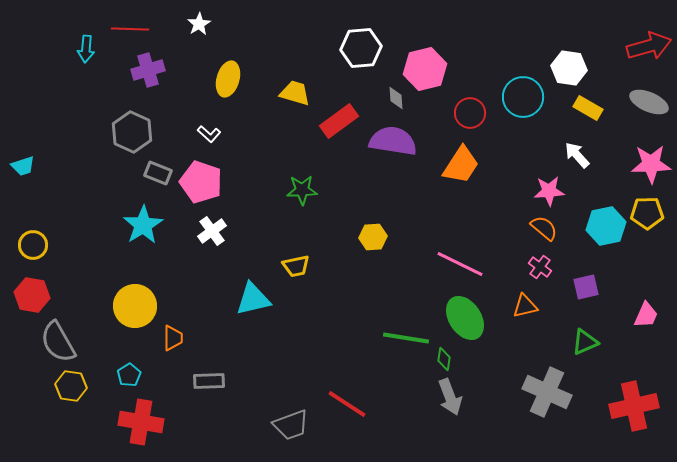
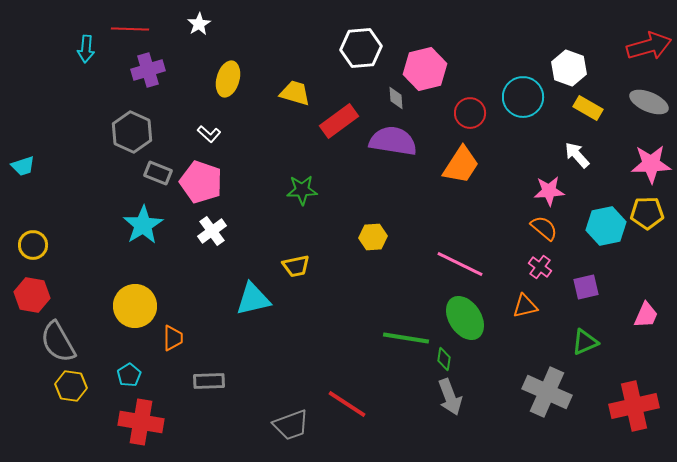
white hexagon at (569, 68): rotated 12 degrees clockwise
